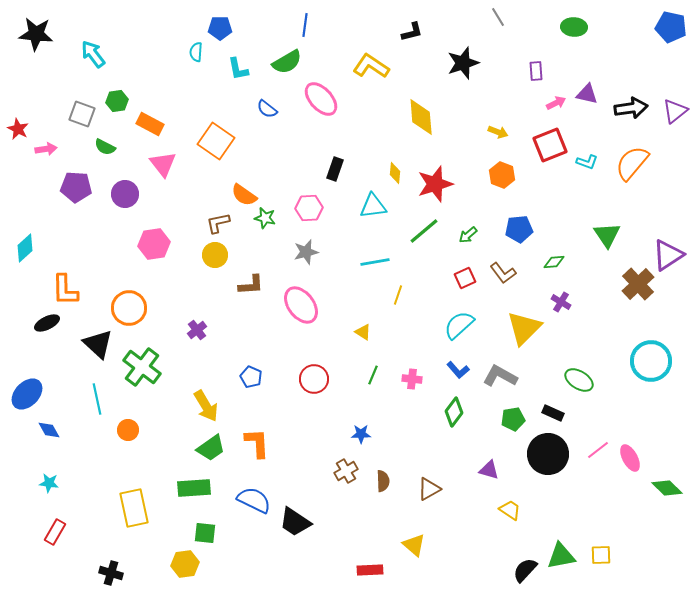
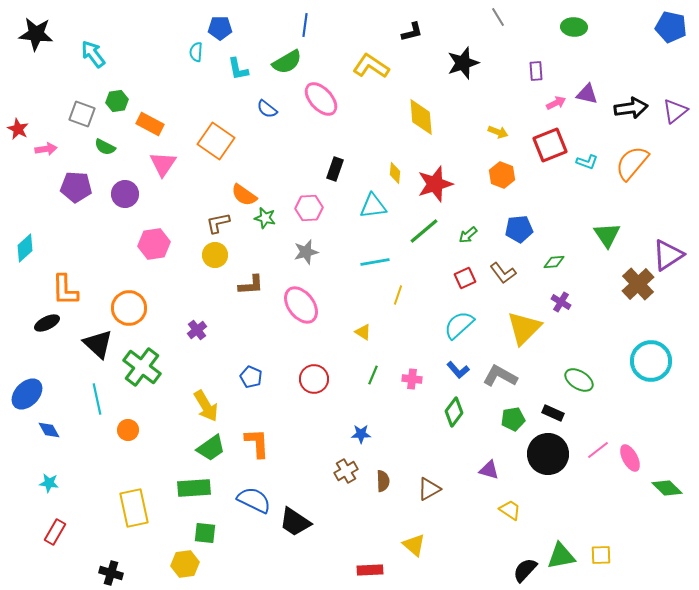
pink triangle at (163, 164): rotated 12 degrees clockwise
